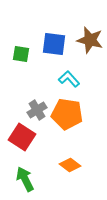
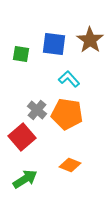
brown star: rotated 20 degrees clockwise
gray cross: rotated 18 degrees counterclockwise
red square: rotated 16 degrees clockwise
orange diamond: rotated 15 degrees counterclockwise
green arrow: rotated 85 degrees clockwise
